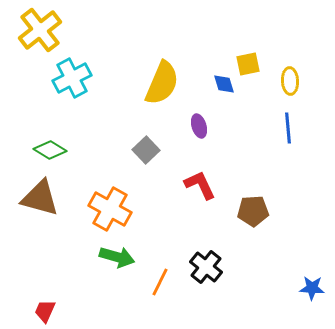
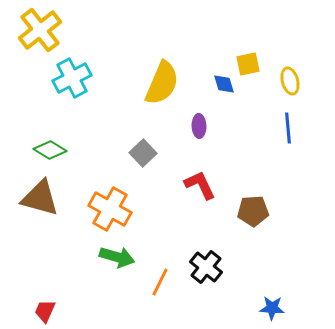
yellow ellipse: rotated 12 degrees counterclockwise
purple ellipse: rotated 15 degrees clockwise
gray square: moved 3 px left, 3 px down
blue star: moved 40 px left, 20 px down
